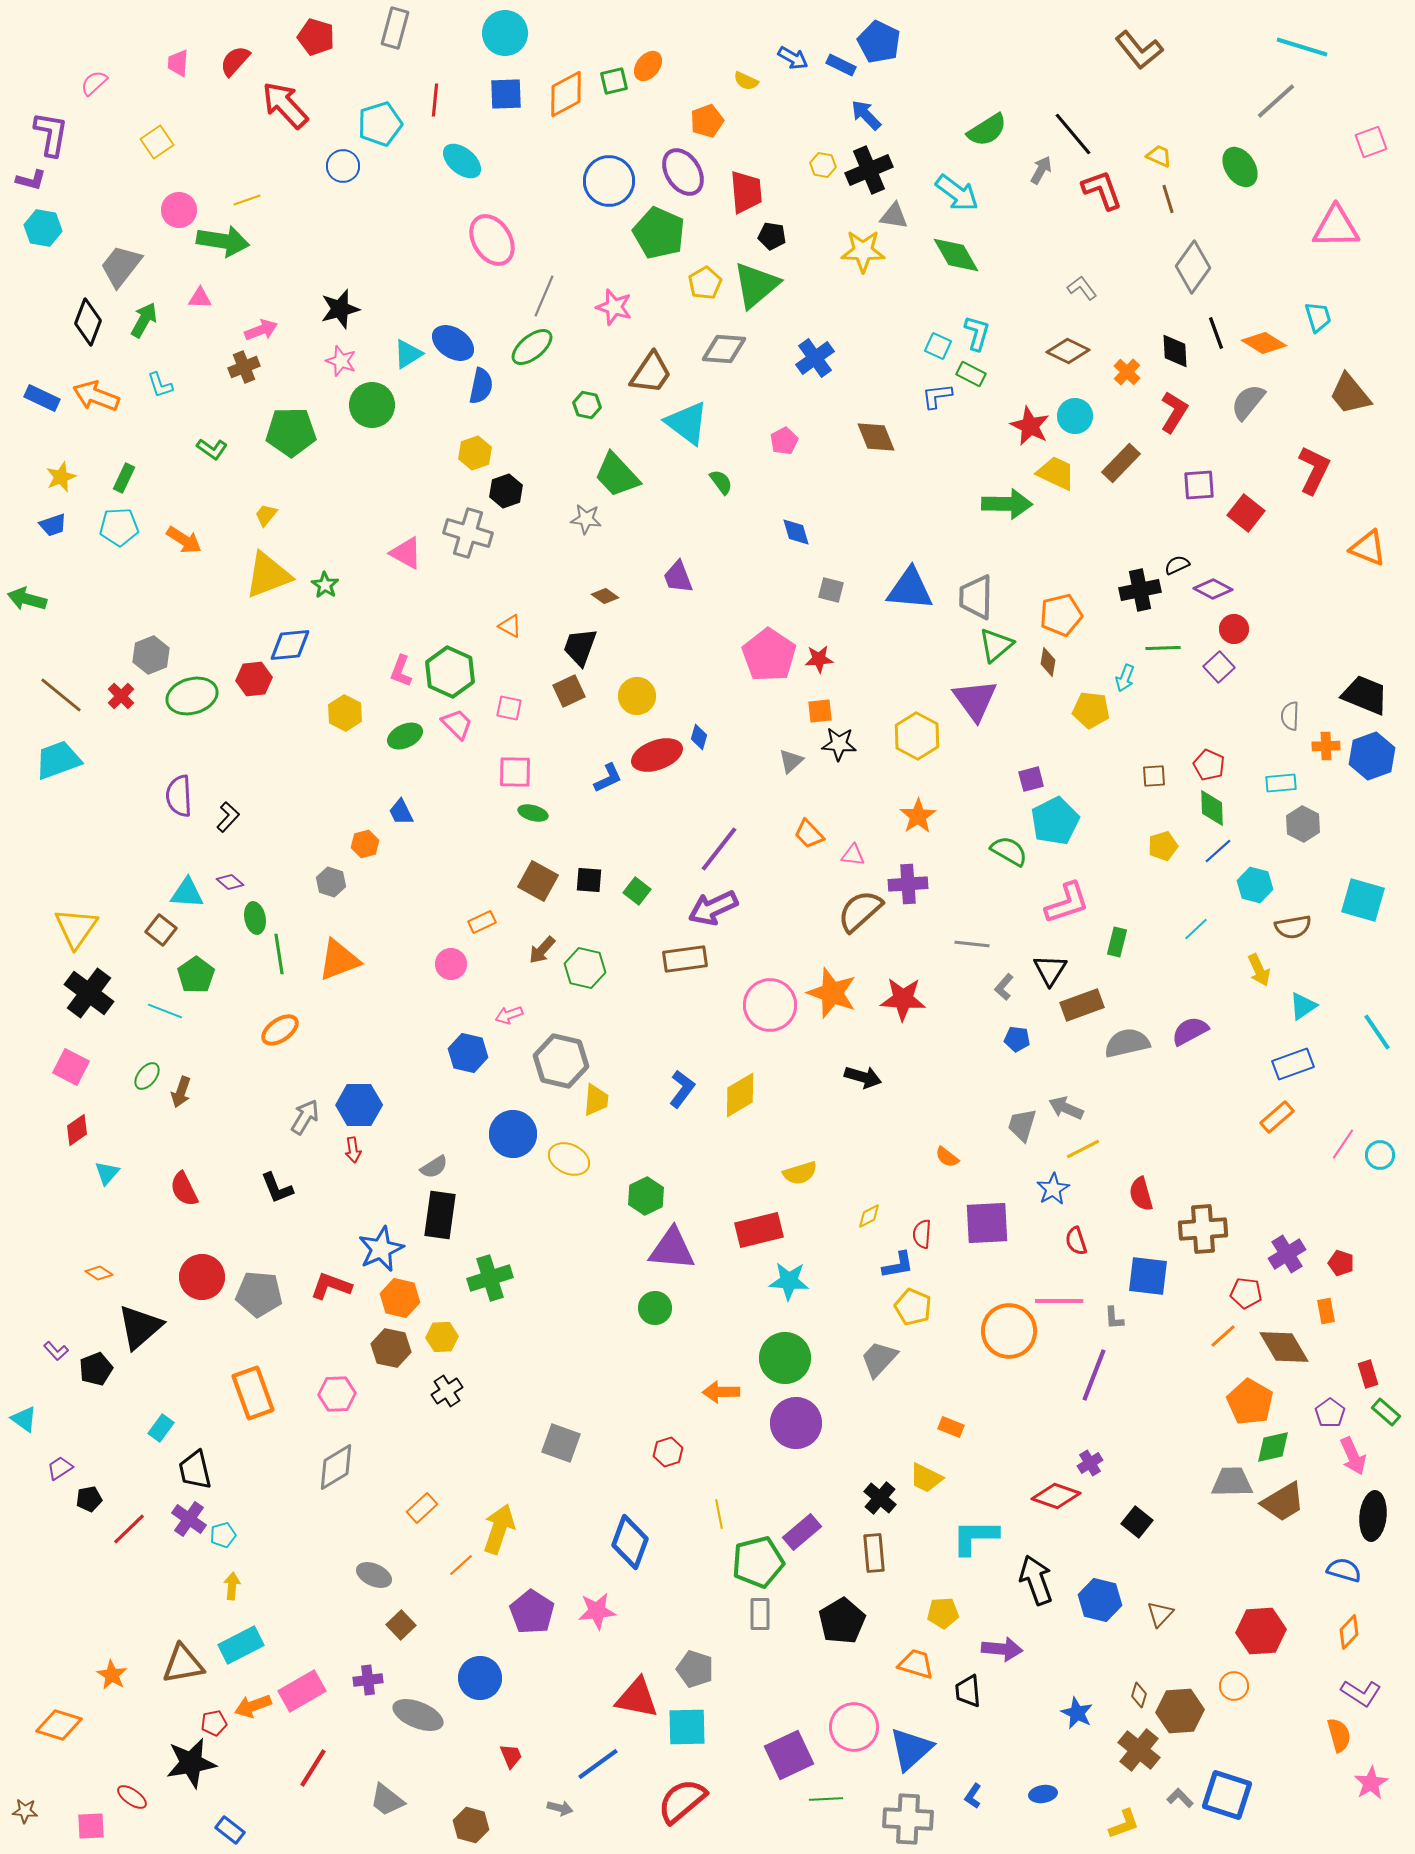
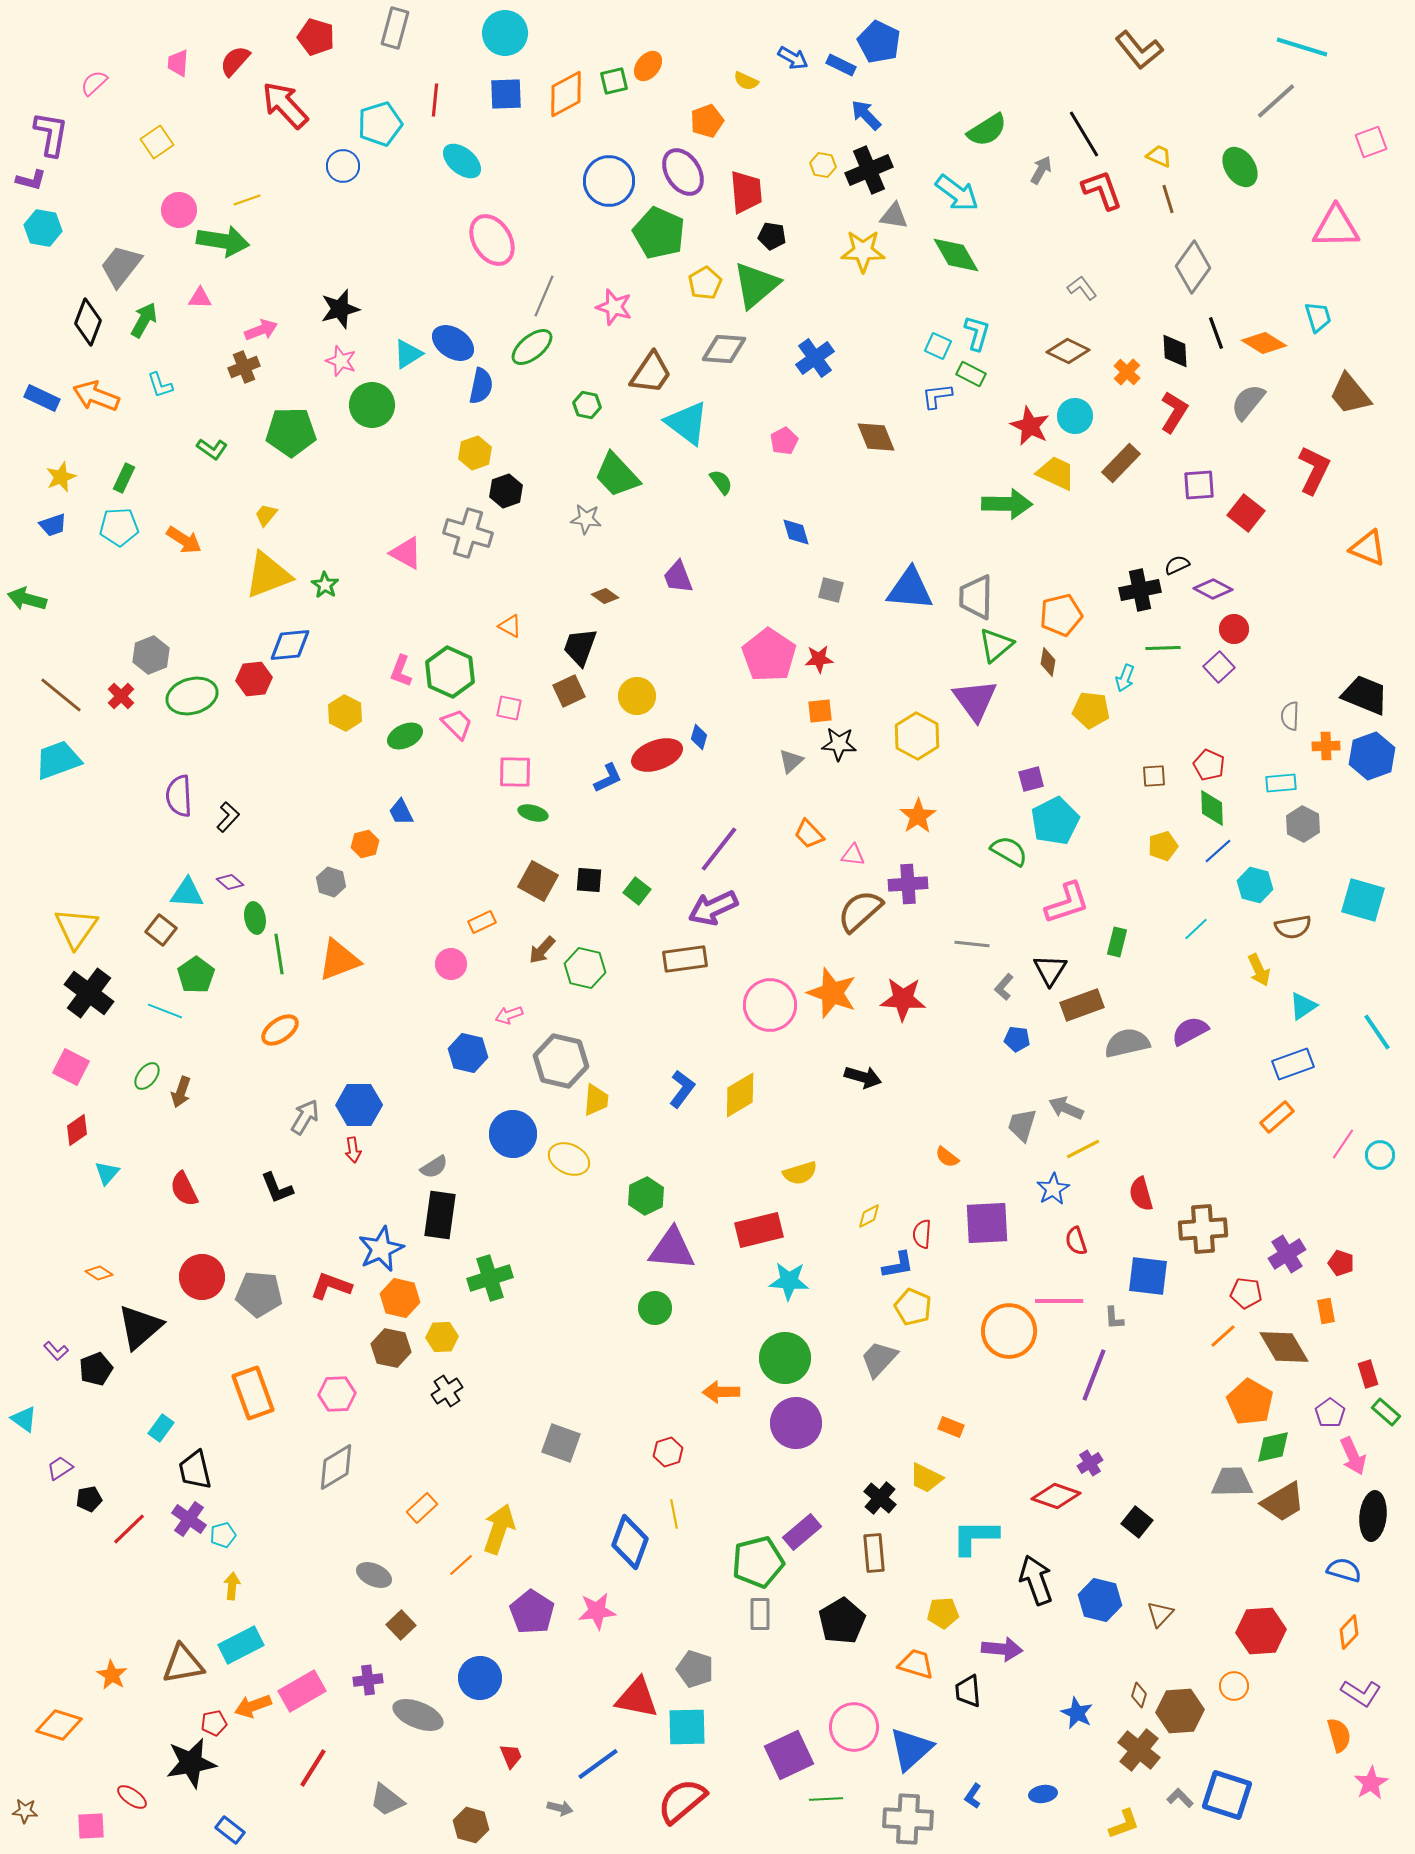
black line at (1073, 134): moved 11 px right; rotated 9 degrees clockwise
yellow line at (719, 1514): moved 45 px left
